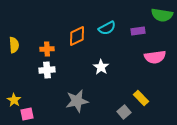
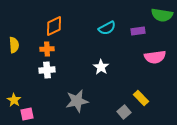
orange diamond: moved 23 px left, 10 px up
